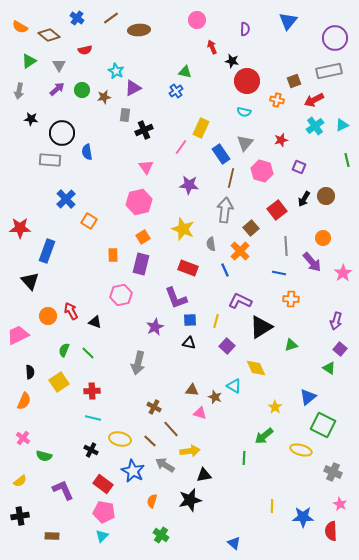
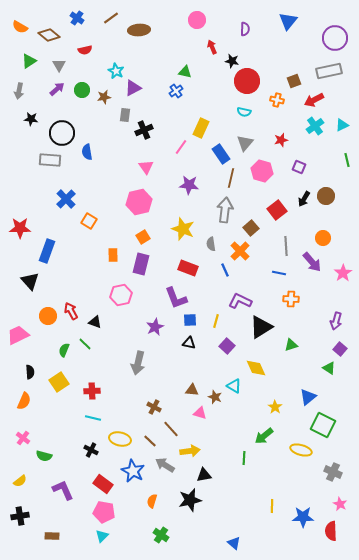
green line at (88, 353): moved 3 px left, 9 px up
